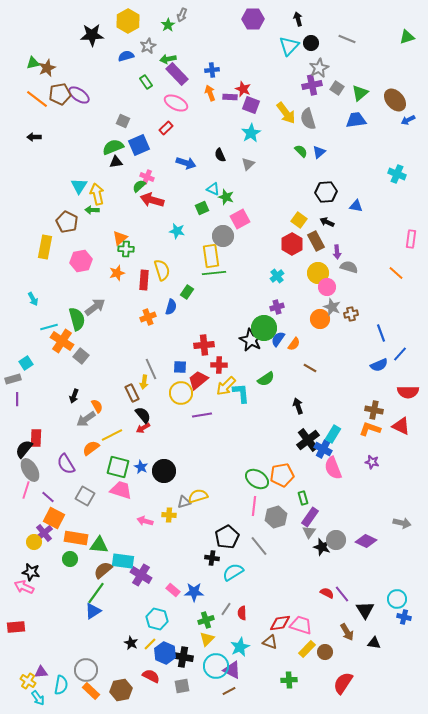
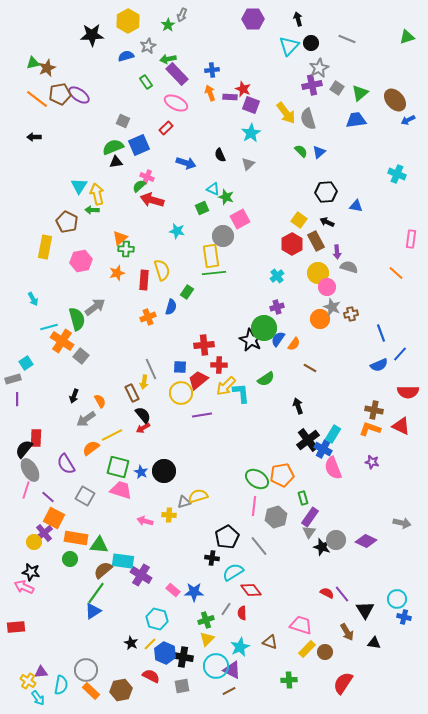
orange semicircle at (97, 406): moved 3 px right, 5 px up
blue star at (141, 467): moved 5 px down
red diamond at (280, 623): moved 29 px left, 33 px up; rotated 60 degrees clockwise
